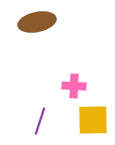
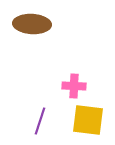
brown ellipse: moved 5 px left, 2 px down; rotated 15 degrees clockwise
yellow square: moved 5 px left; rotated 8 degrees clockwise
